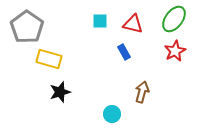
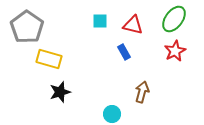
red triangle: moved 1 px down
